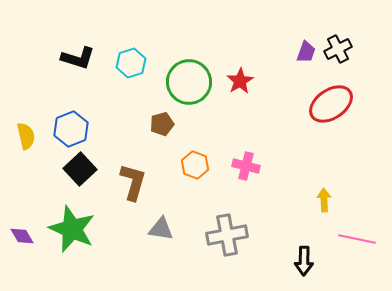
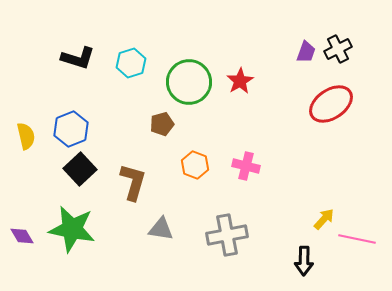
yellow arrow: moved 19 px down; rotated 45 degrees clockwise
green star: rotated 12 degrees counterclockwise
